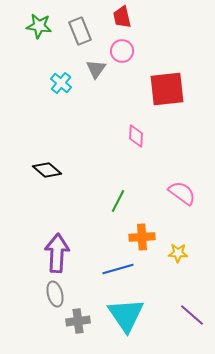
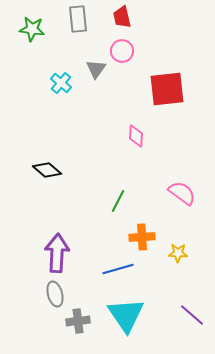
green star: moved 7 px left, 3 px down
gray rectangle: moved 2 px left, 12 px up; rotated 16 degrees clockwise
